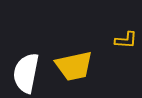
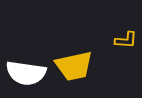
white semicircle: rotated 93 degrees counterclockwise
